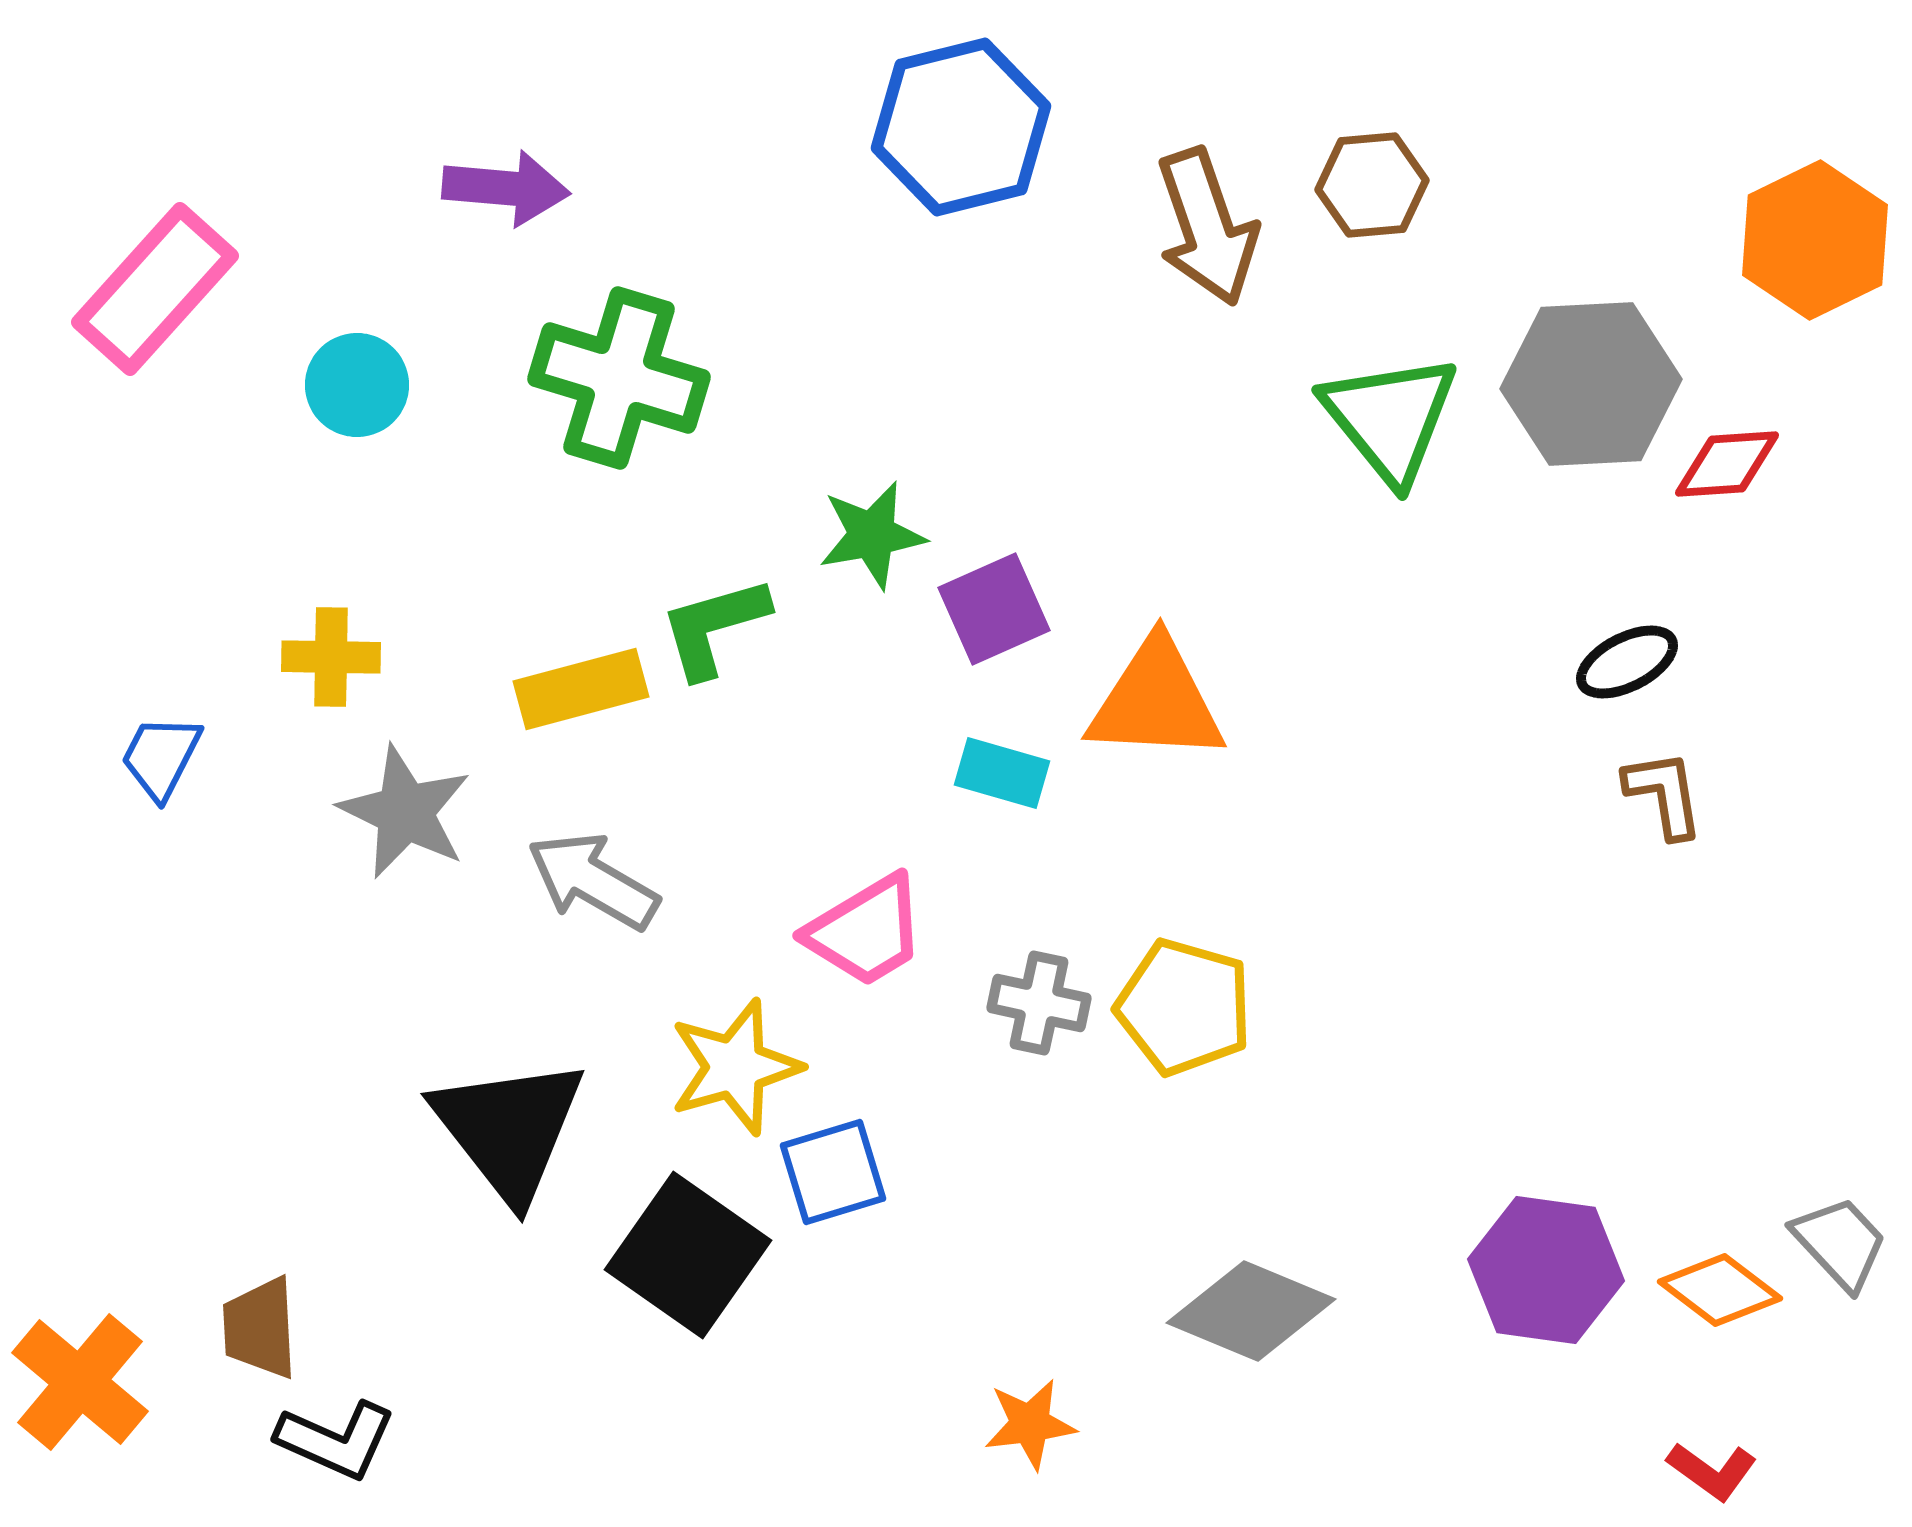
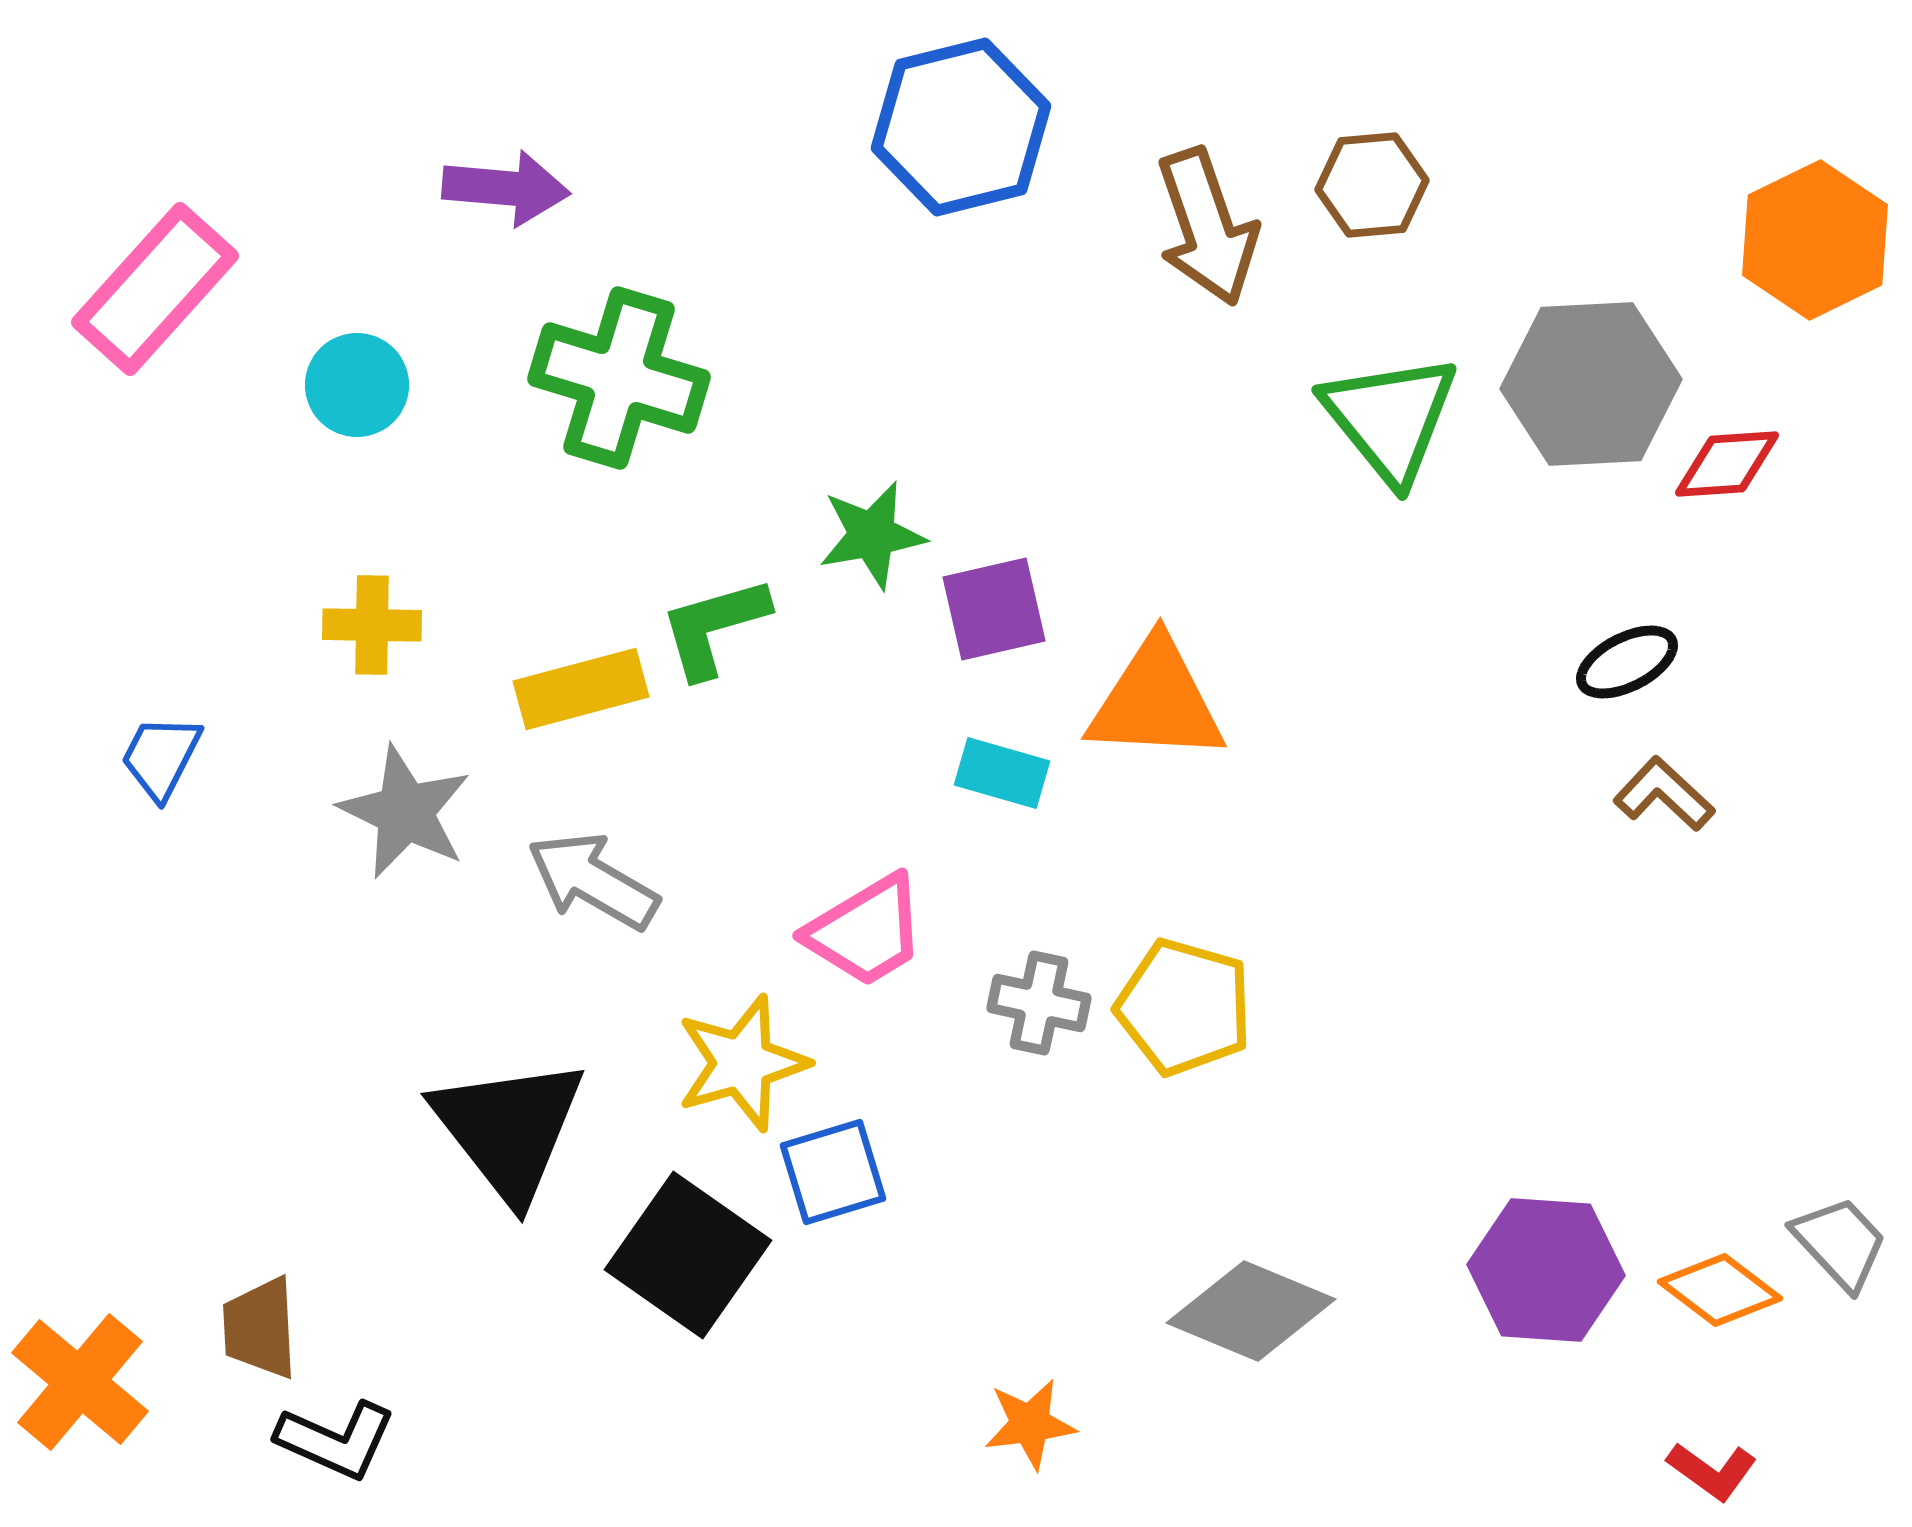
purple square: rotated 11 degrees clockwise
yellow cross: moved 41 px right, 32 px up
brown L-shape: rotated 38 degrees counterclockwise
yellow star: moved 7 px right, 4 px up
purple hexagon: rotated 4 degrees counterclockwise
